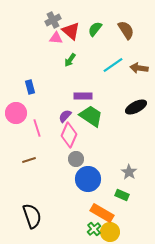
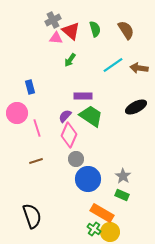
green semicircle: rotated 126 degrees clockwise
pink circle: moved 1 px right
brown line: moved 7 px right, 1 px down
gray star: moved 6 px left, 4 px down
green cross: rotated 16 degrees counterclockwise
